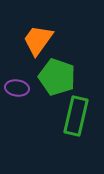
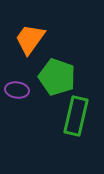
orange trapezoid: moved 8 px left, 1 px up
purple ellipse: moved 2 px down
